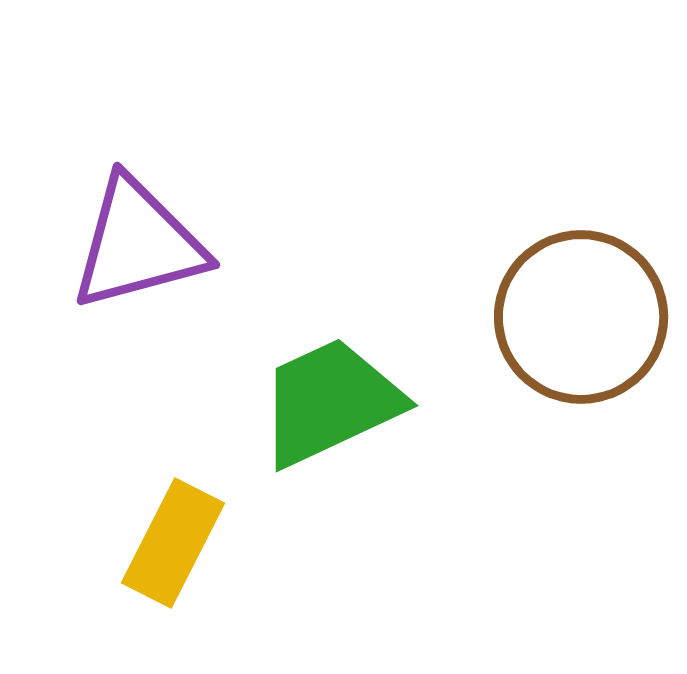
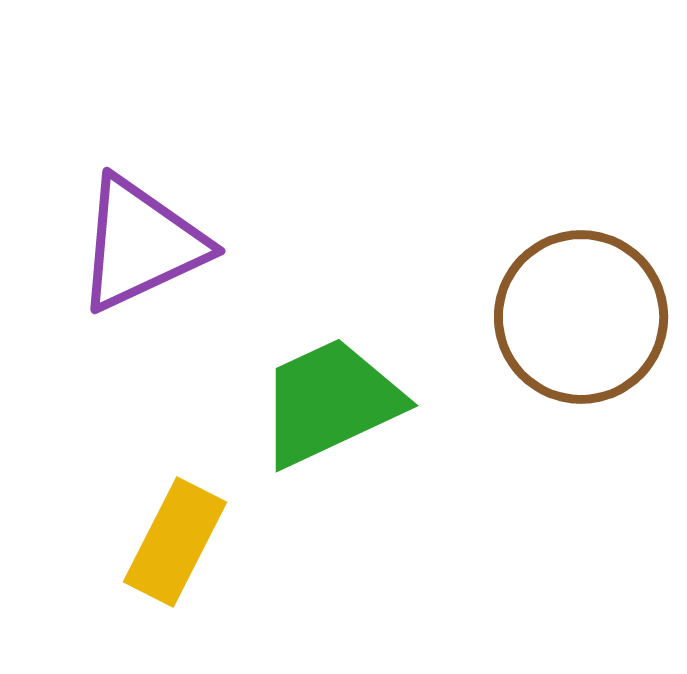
purple triangle: moved 3 px right; rotated 10 degrees counterclockwise
yellow rectangle: moved 2 px right, 1 px up
